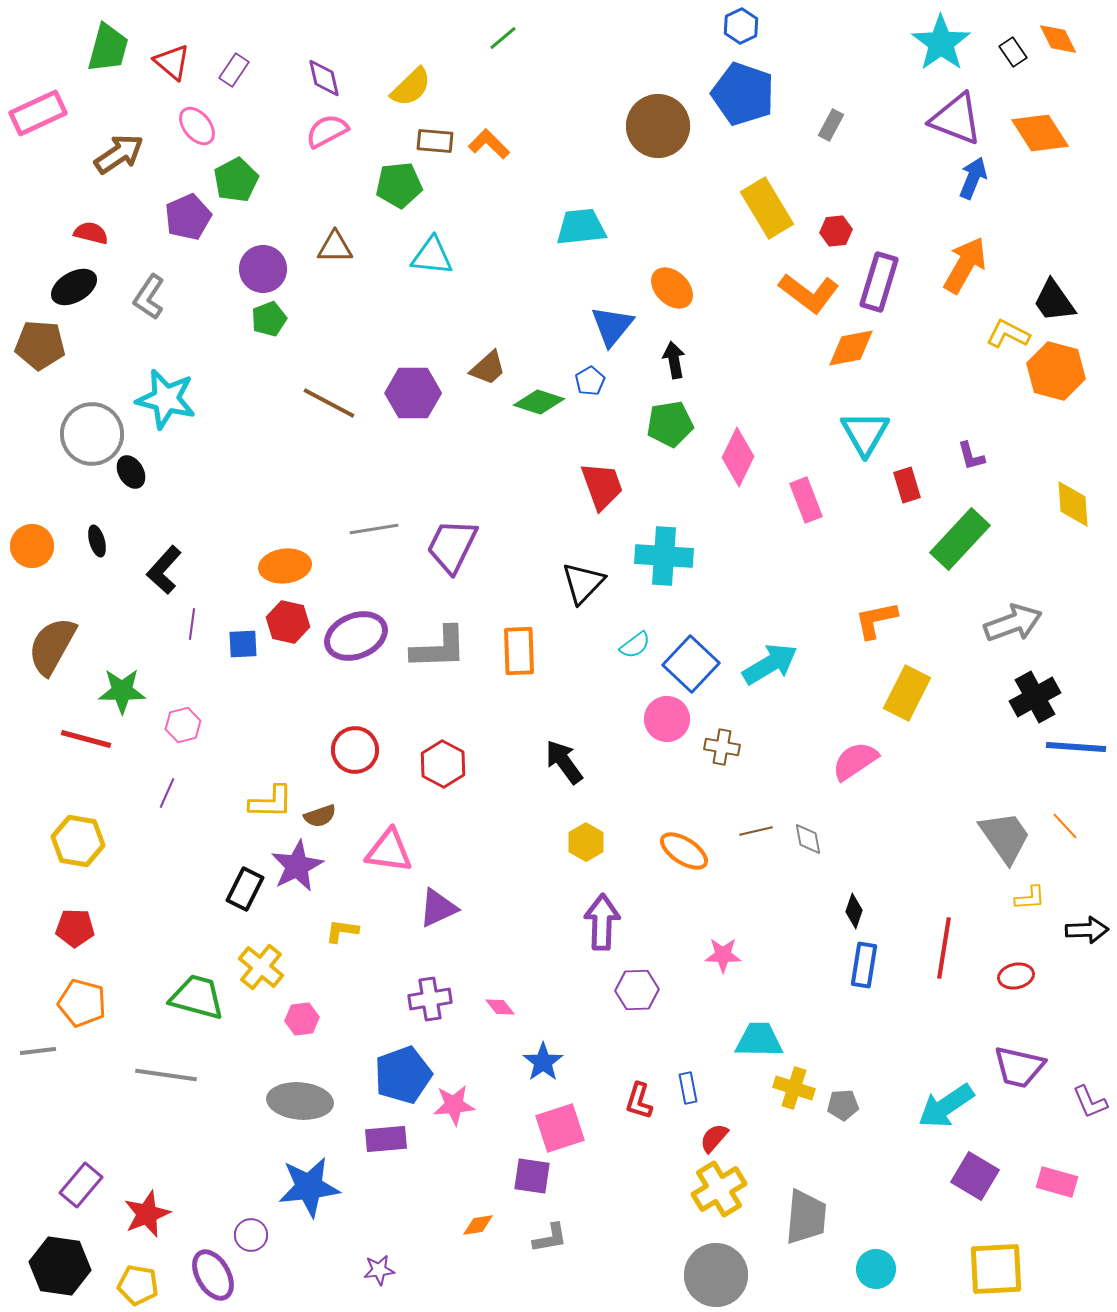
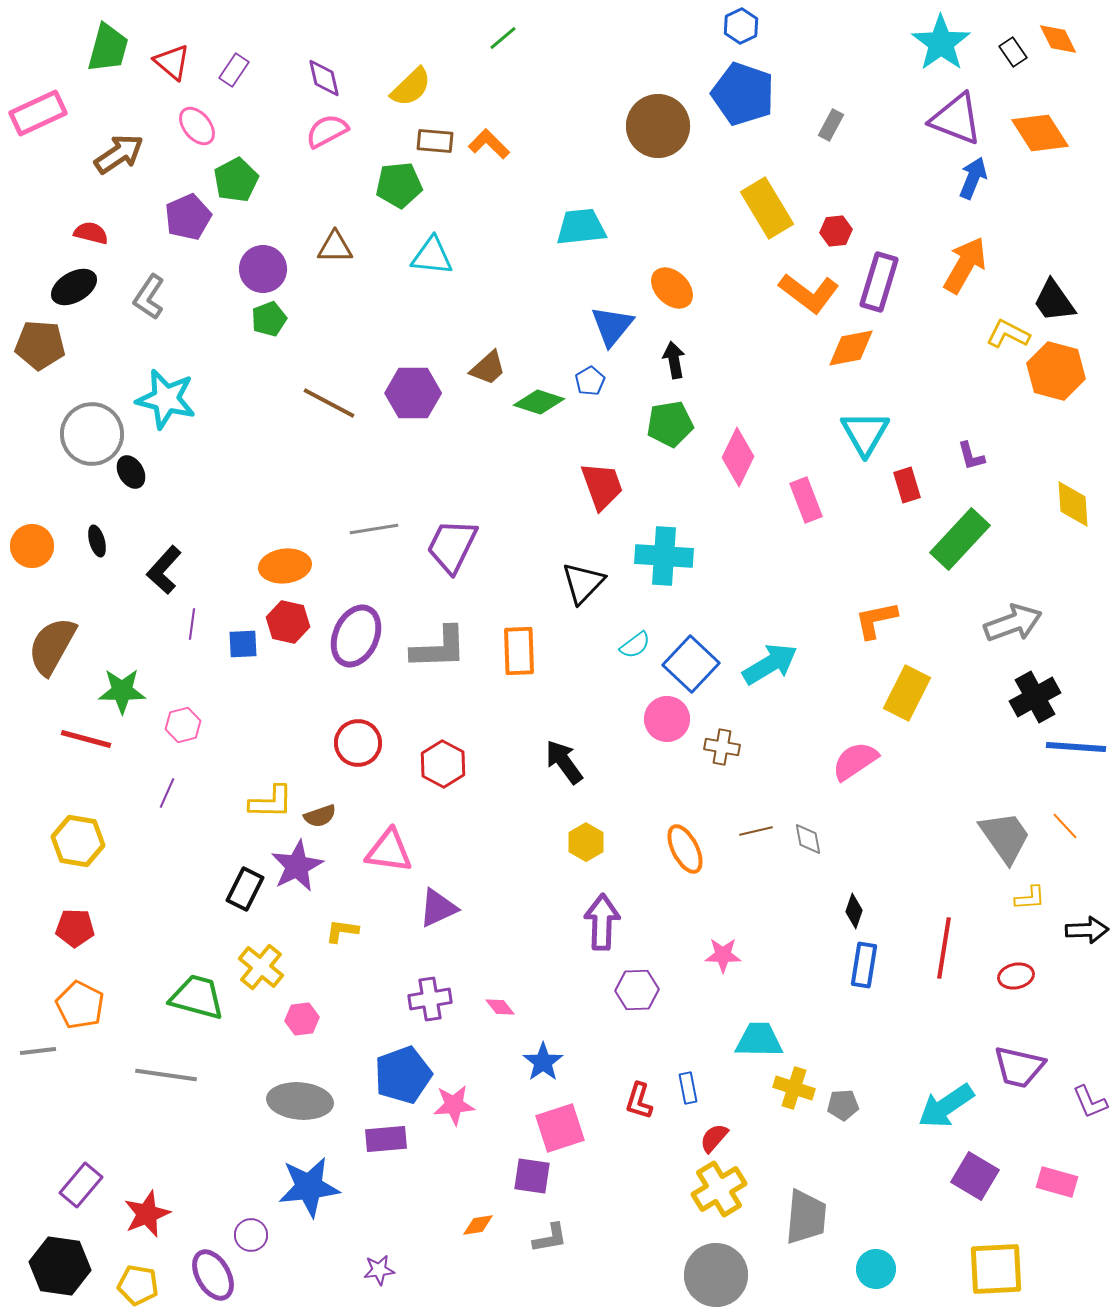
purple ellipse at (356, 636): rotated 44 degrees counterclockwise
red circle at (355, 750): moved 3 px right, 7 px up
orange ellipse at (684, 851): moved 1 px right, 2 px up; rotated 30 degrees clockwise
orange pentagon at (82, 1003): moved 2 px left, 2 px down; rotated 12 degrees clockwise
